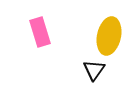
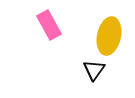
pink rectangle: moved 9 px right, 7 px up; rotated 12 degrees counterclockwise
